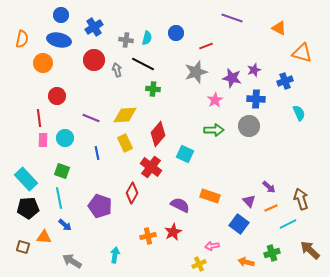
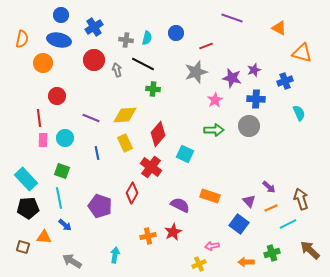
orange arrow at (246, 262): rotated 14 degrees counterclockwise
